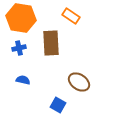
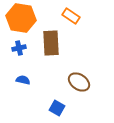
blue square: moved 1 px left, 3 px down
